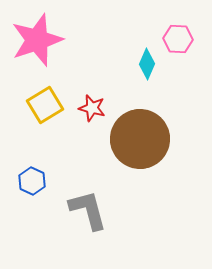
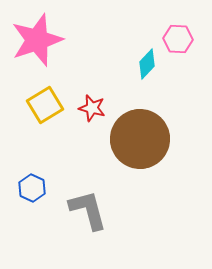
cyan diamond: rotated 20 degrees clockwise
blue hexagon: moved 7 px down
